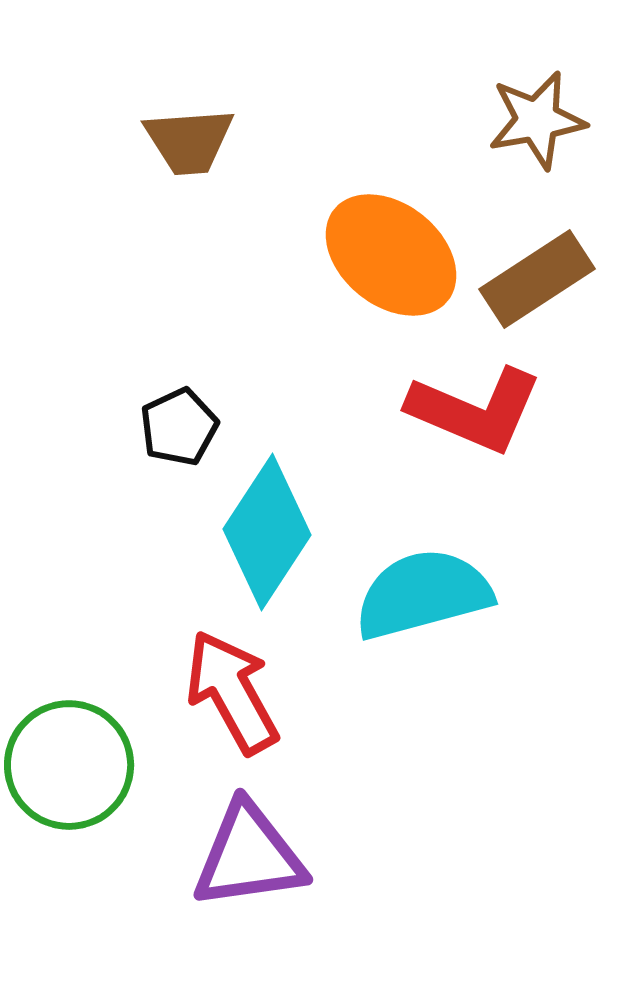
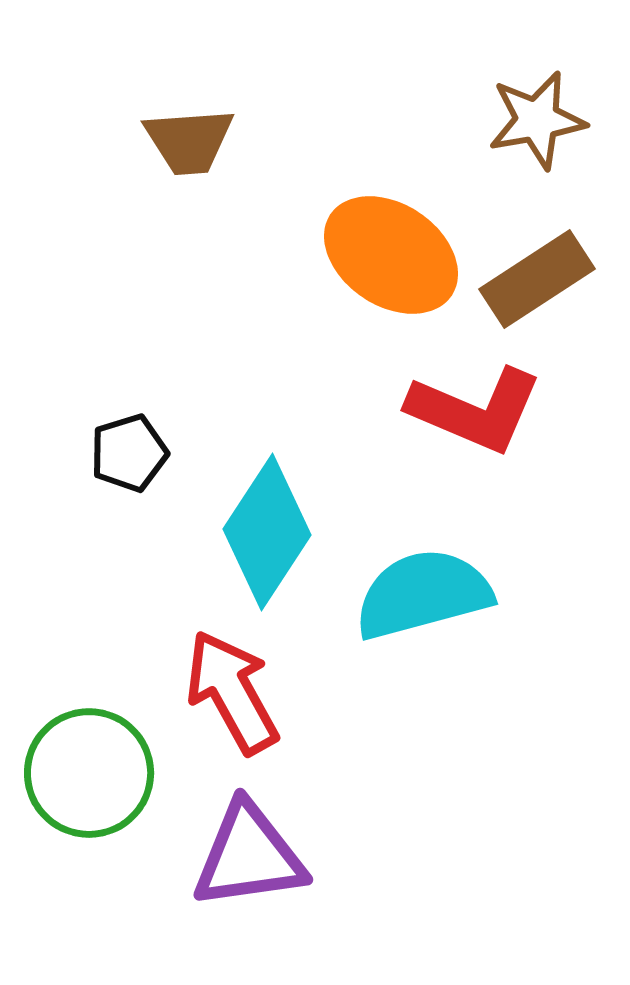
orange ellipse: rotated 5 degrees counterclockwise
black pentagon: moved 50 px left, 26 px down; rotated 8 degrees clockwise
green circle: moved 20 px right, 8 px down
